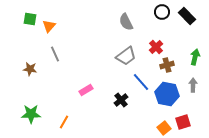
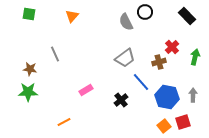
black circle: moved 17 px left
green square: moved 1 px left, 5 px up
orange triangle: moved 23 px right, 10 px up
red cross: moved 16 px right
gray trapezoid: moved 1 px left, 2 px down
brown cross: moved 8 px left, 3 px up
gray arrow: moved 10 px down
blue hexagon: moved 3 px down
green star: moved 3 px left, 22 px up
orange line: rotated 32 degrees clockwise
orange square: moved 2 px up
